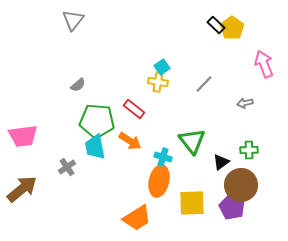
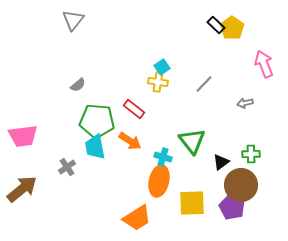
green cross: moved 2 px right, 4 px down
